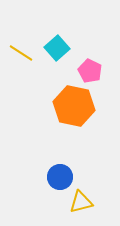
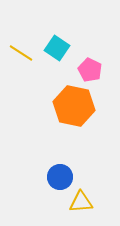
cyan square: rotated 15 degrees counterclockwise
pink pentagon: moved 1 px up
yellow triangle: rotated 10 degrees clockwise
